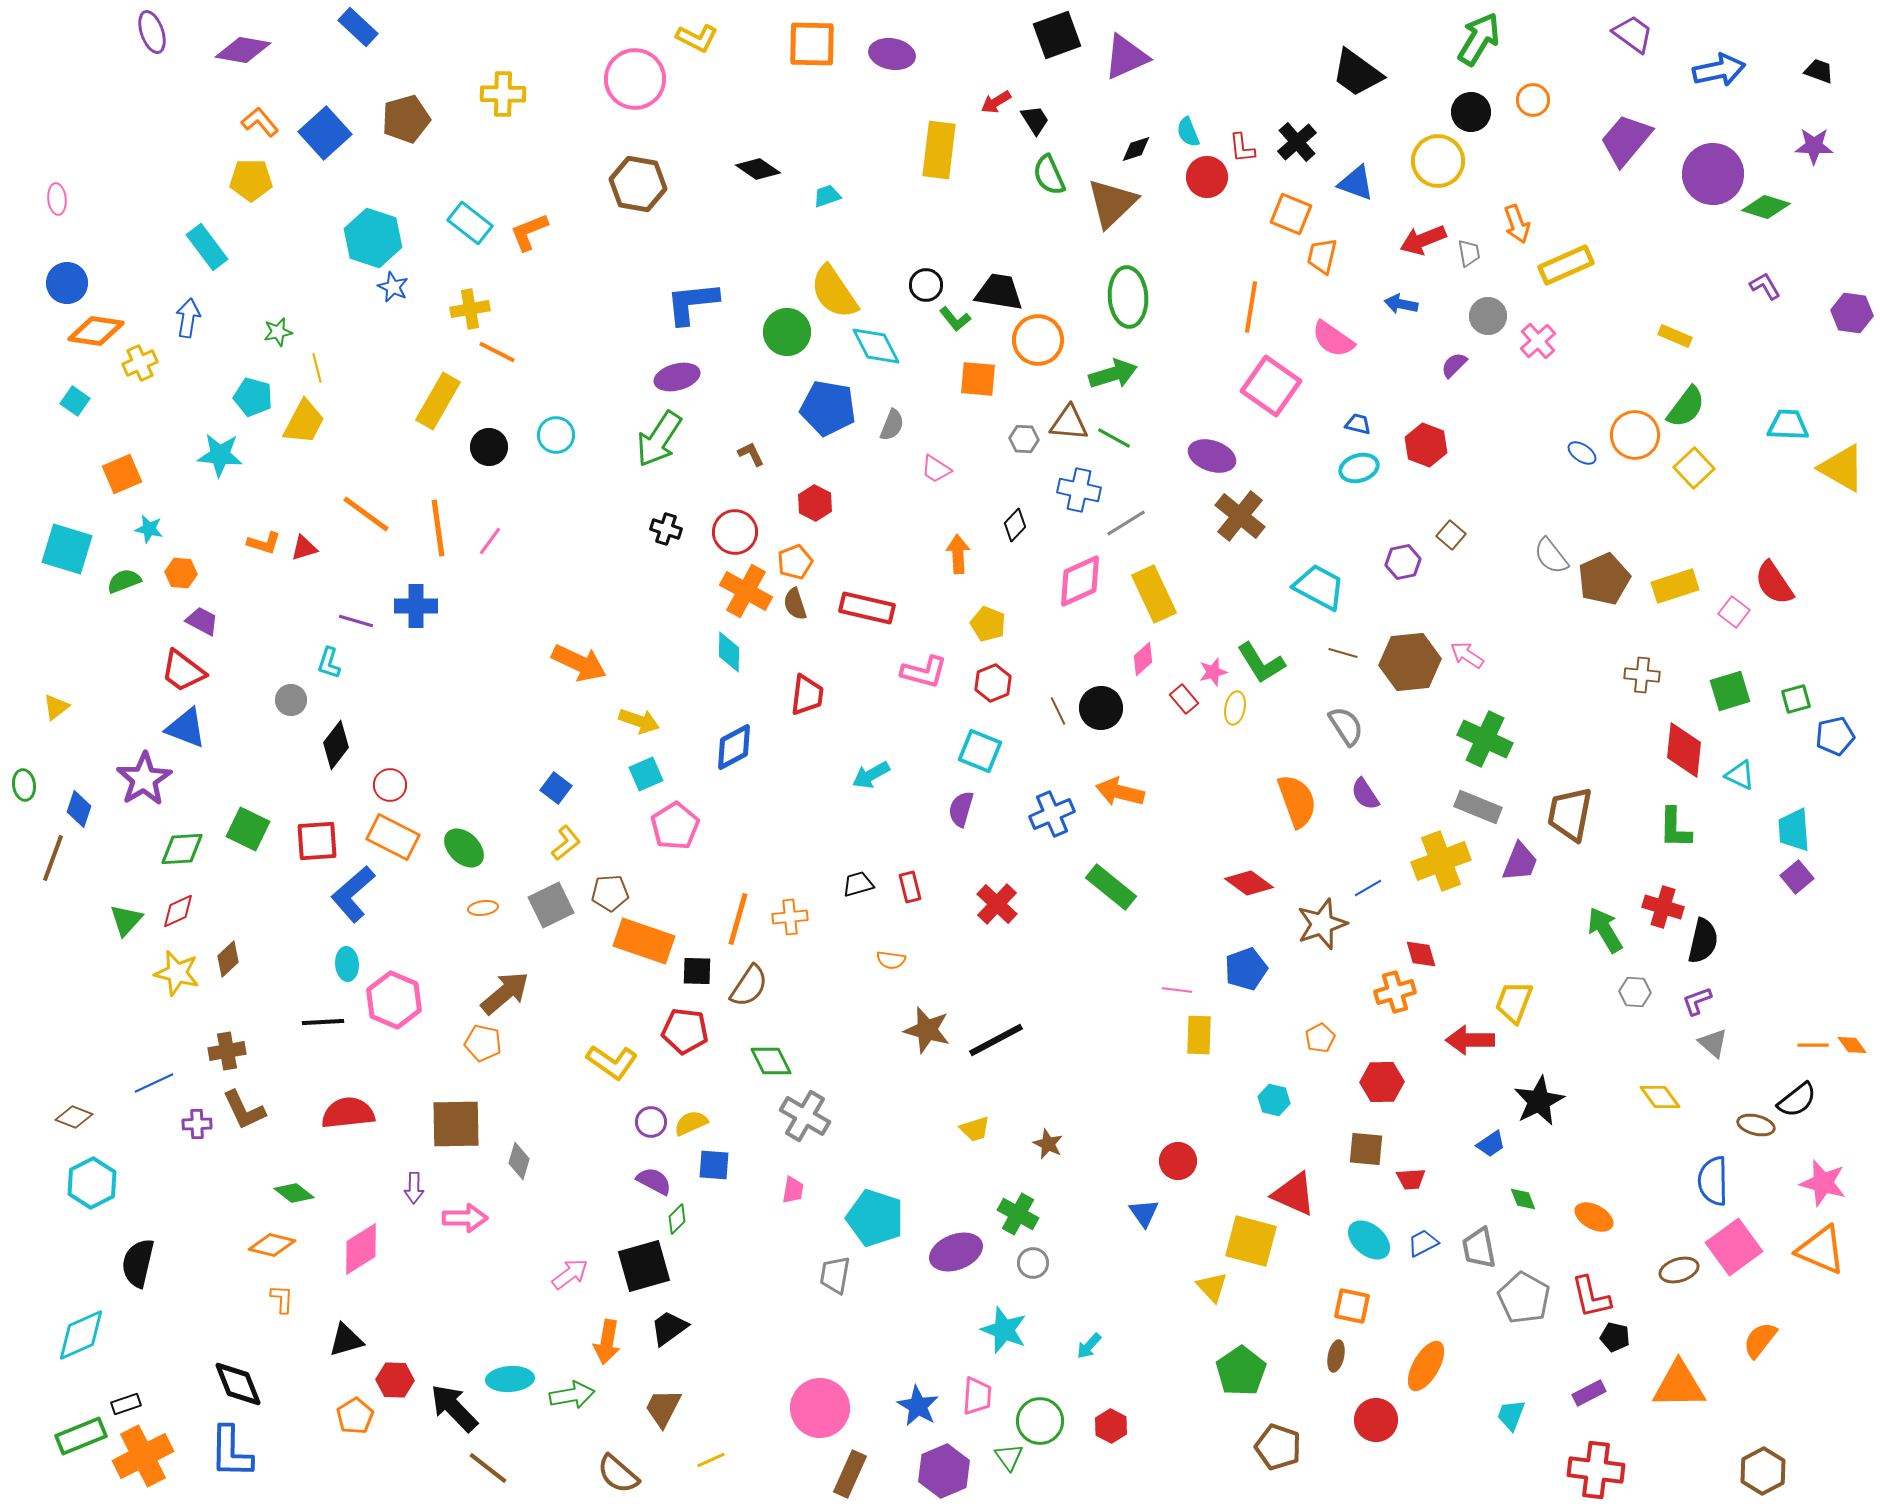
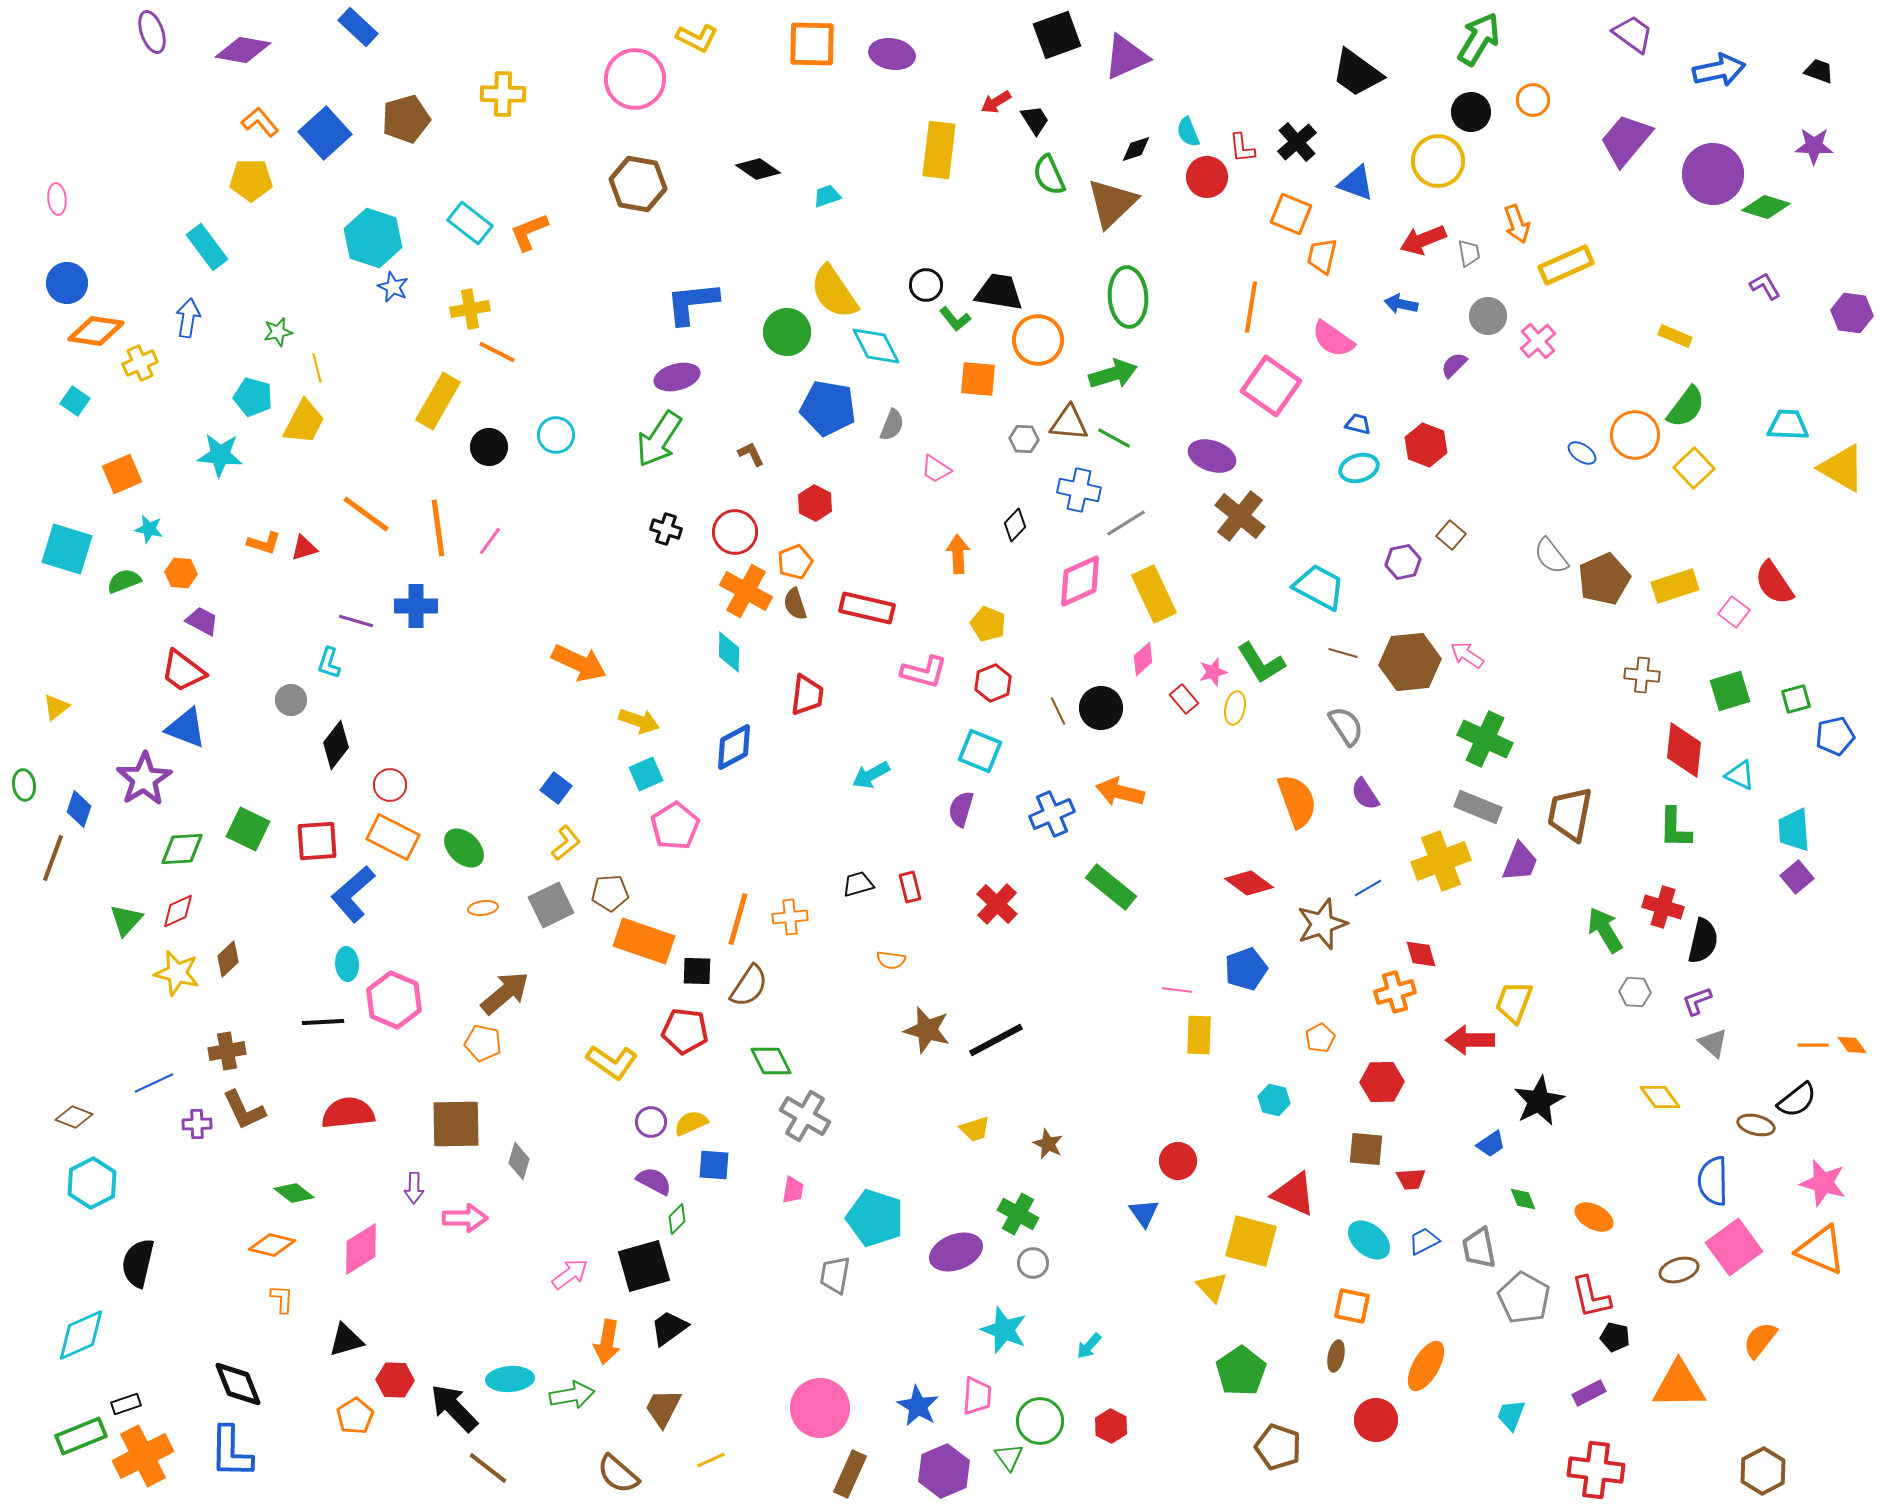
blue trapezoid at (1423, 1243): moved 1 px right, 2 px up
